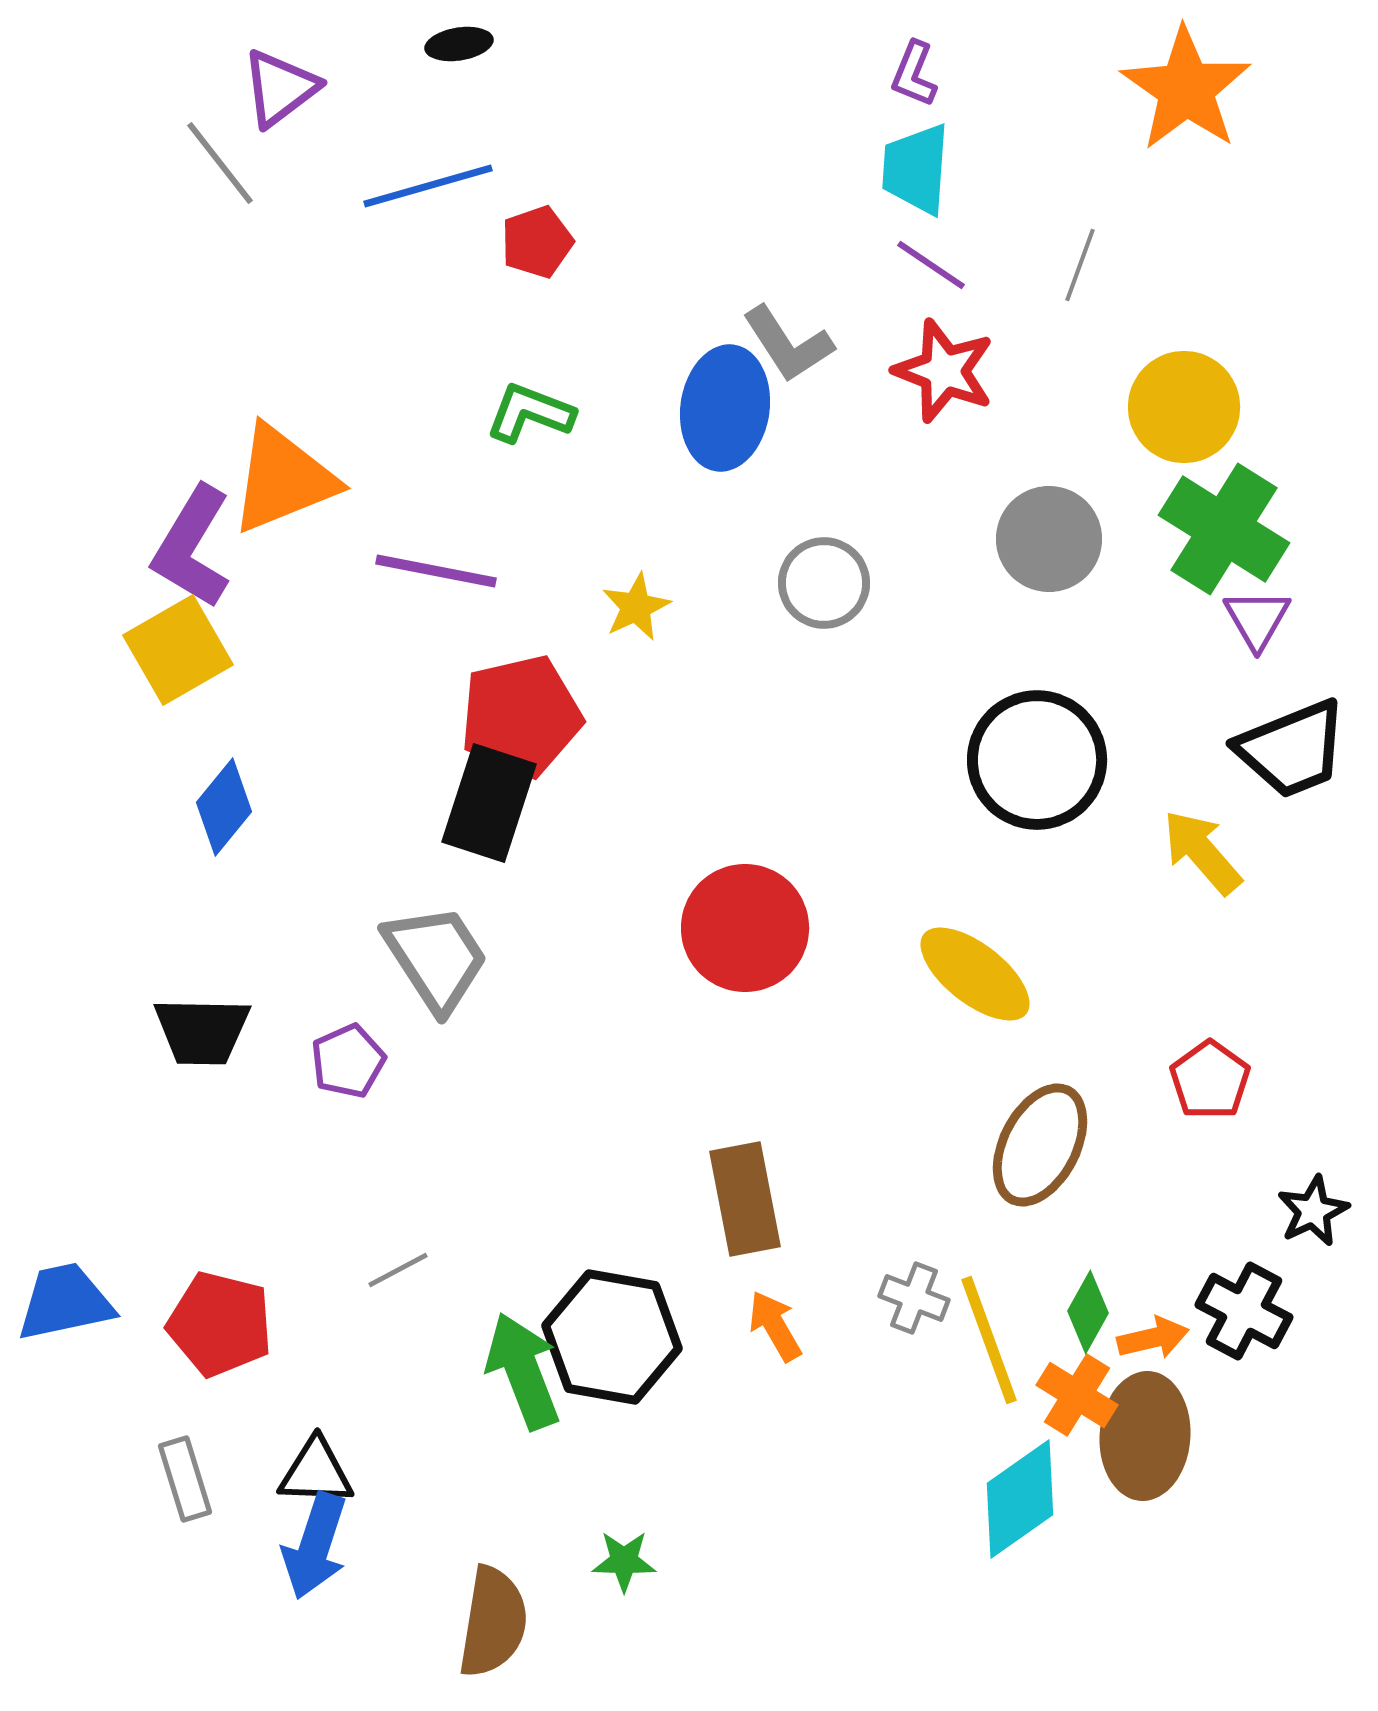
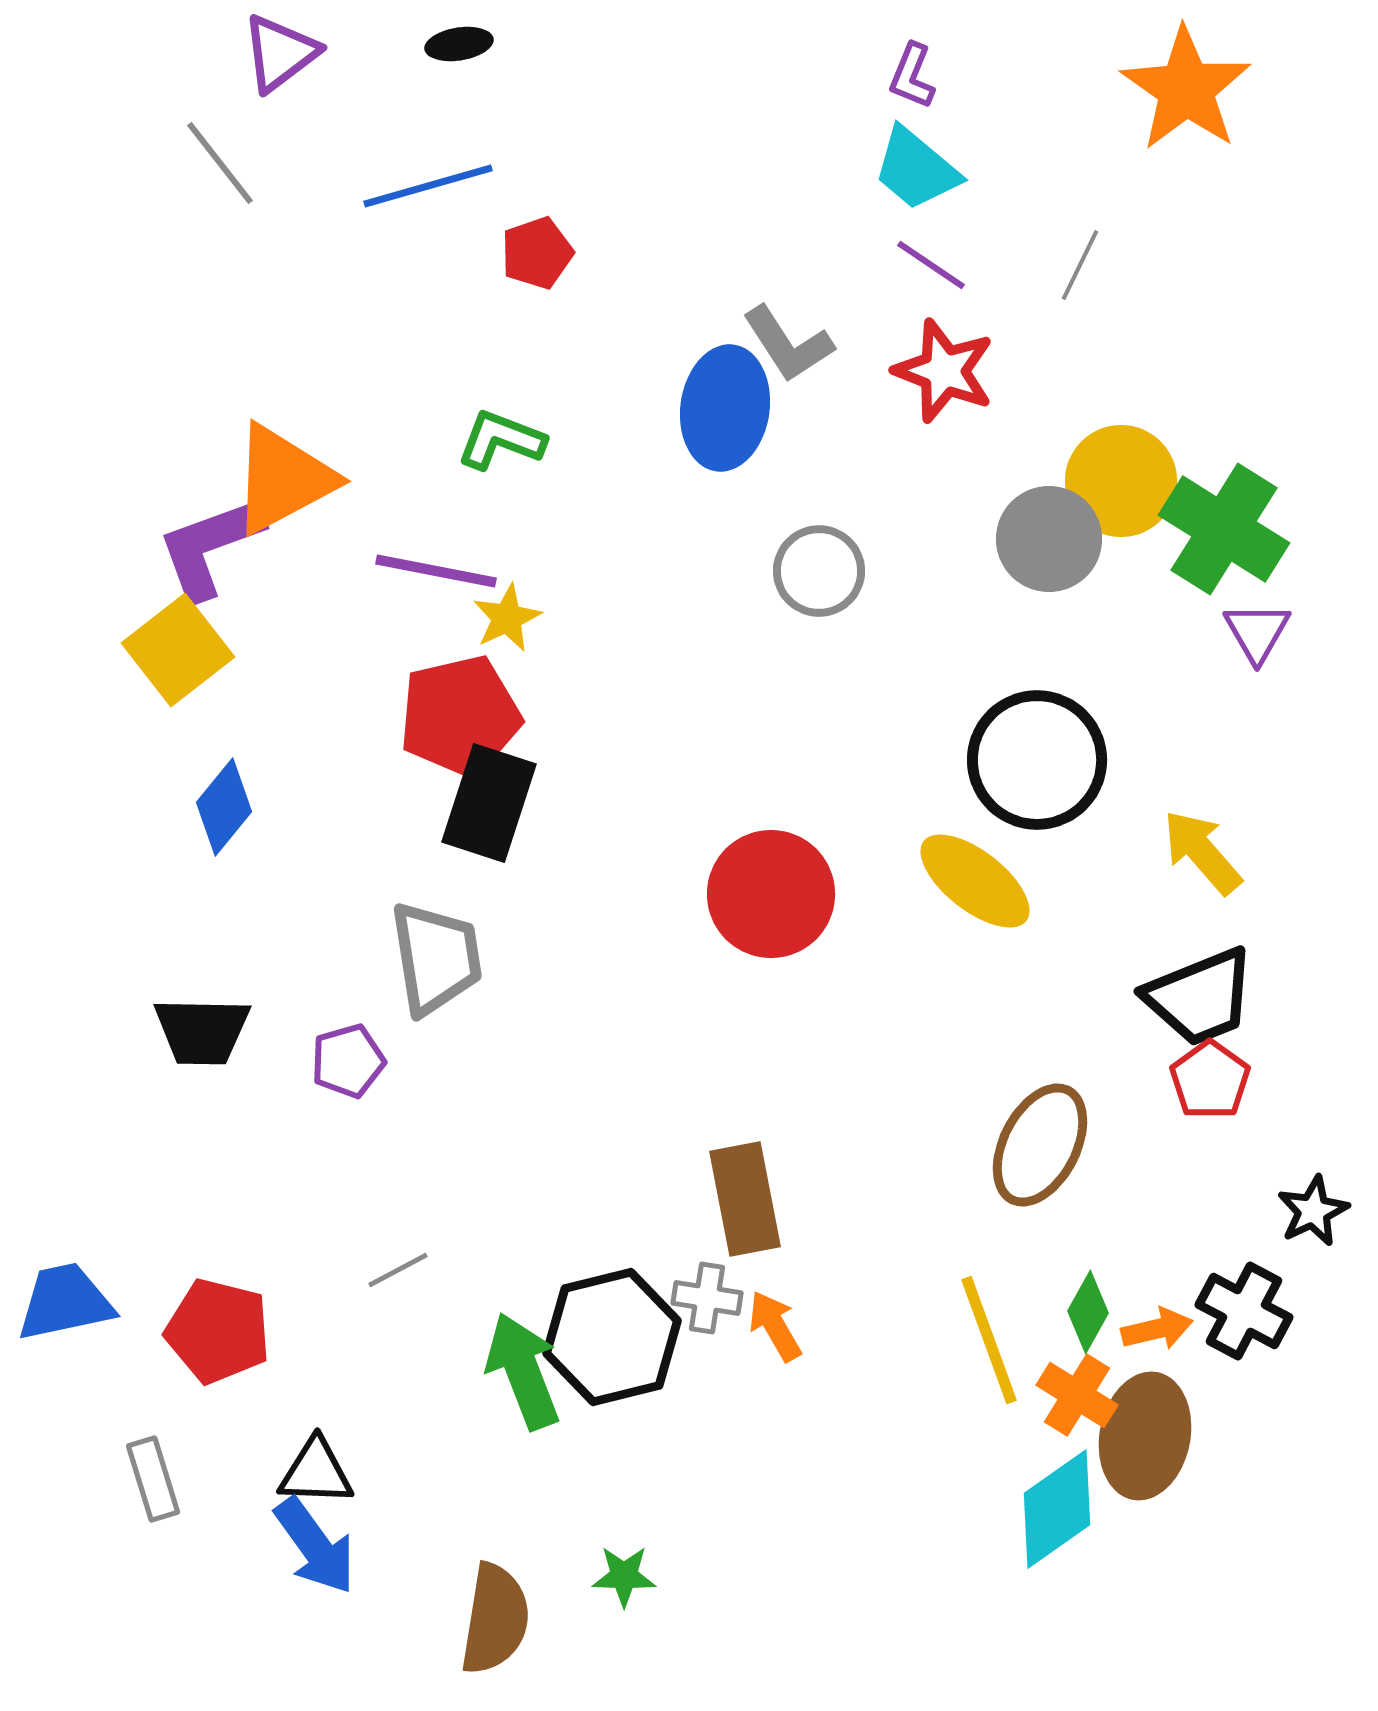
purple L-shape at (914, 74): moved 2 px left, 2 px down
purple triangle at (280, 88): moved 35 px up
cyan trapezoid at (916, 169): rotated 54 degrees counterclockwise
red pentagon at (537, 242): moved 11 px down
gray line at (1080, 265): rotated 6 degrees clockwise
yellow circle at (1184, 407): moved 63 px left, 74 px down
green L-shape at (530, 413): moved 29 px left, 27 px down
orange triangle at (283, 479): rotated 6 degrees counterclockwise
purple L-shape at (192, 547): moved 18 px right; rotated 39 degrees clockwise
gray circle at (824, 583): moved 5 px left, 12 px up
yellow star at (636, 607): moved 129 px left, 11 px down
purple triangle at (1257, 619): moved 13 px down
yellow square at (178, 650): rotated 8 degrees counterclockwise
red pentagon at (521, 716): moved 61 px left
black trapezoid at (1292, 749): moved 92 px left, 248 px down
red circle at (745, 928): moved 26 px right, 34 px up
gray trapezoid at (436, 958): rotated 24 degrees clockwise
yellow ellipse at (975, 974): moved 93 px up
purple pentagon at (348, 1061): rotated 8 degrees clockwise
gray cross at (914, 1298): moved 207 px left; rotated 12 degrees counterclockwise
red pentagon at (220, 1324): moved 2 px left, 7 px down
black hexagon at (612, 1337): rotated 24 degrees counterclockwise
orange arrow at (1153, 1338): moved 4 px right, 9 px up
brown ellipse at (1145, 1436): rotated 7 degrees clockwise
gray rectangle at (185, 1479): moved 32 px left
cyan diamond at (1020, 1499): moved 37 px right, 10 px down
blue arrow at (315, 1546): rotated 54 degrees counterclockwise
green star at (624, 1561): moved 15 px down
brown semicircle at (493, 1622): moved 2 px right, 3 px up
